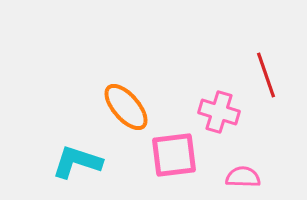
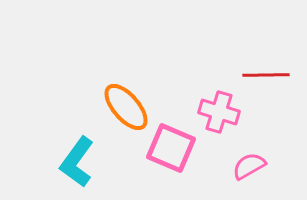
red line: rotated 72 degrees counterclockwise
pink square: moved 3 px left, 7 px up; rotated 30 degrees clockwise
cyan L-shape: rotated 72 degrees counterclockwise
pink semicircle: moved 6 px right, 11 px up; rotated 32 degrees counterclockwise
